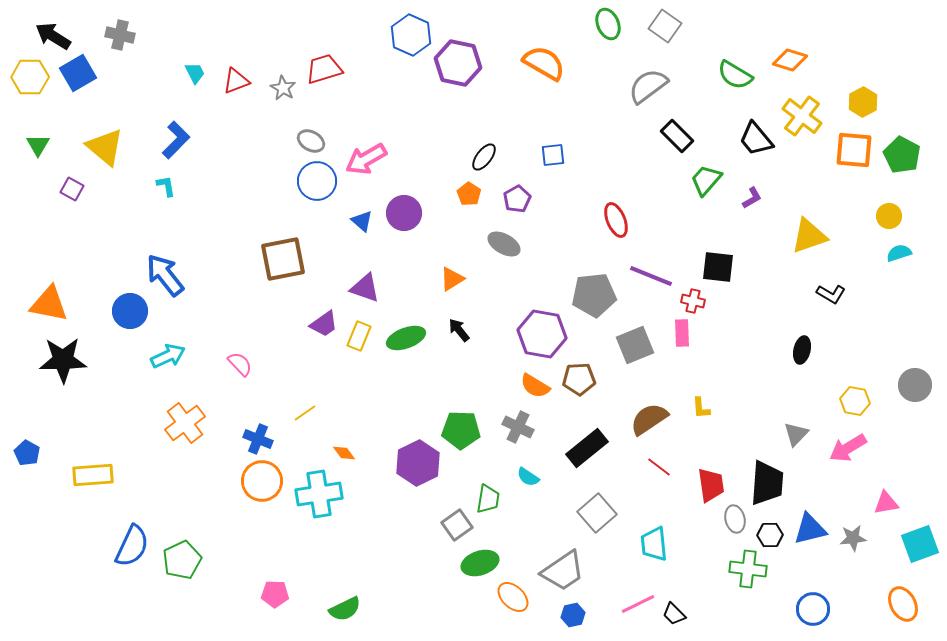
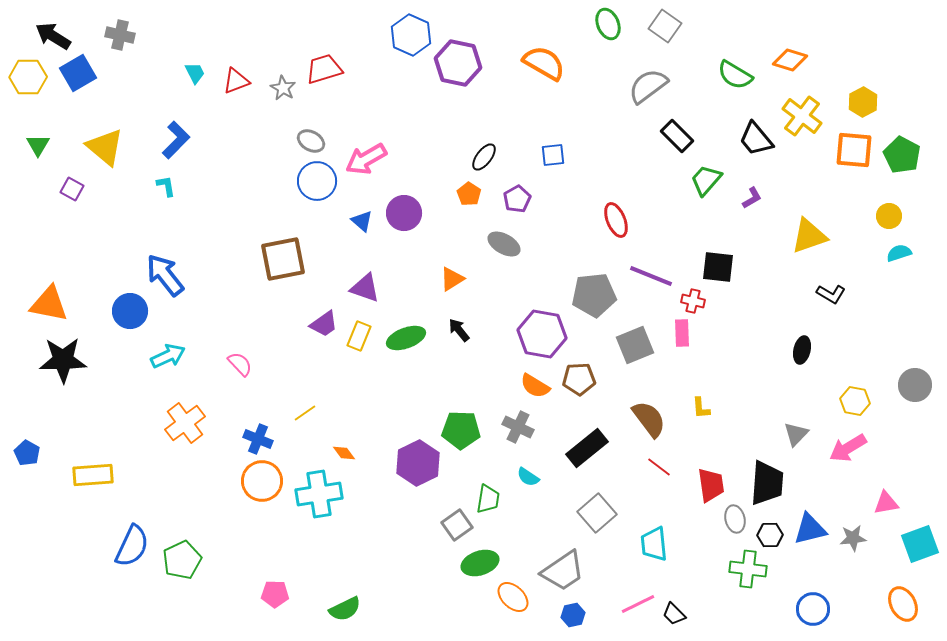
yellow hexagon at (30, 77): moved 2 px left
brown semicircle at (649, 419): rotated 87 degrees clockwise
